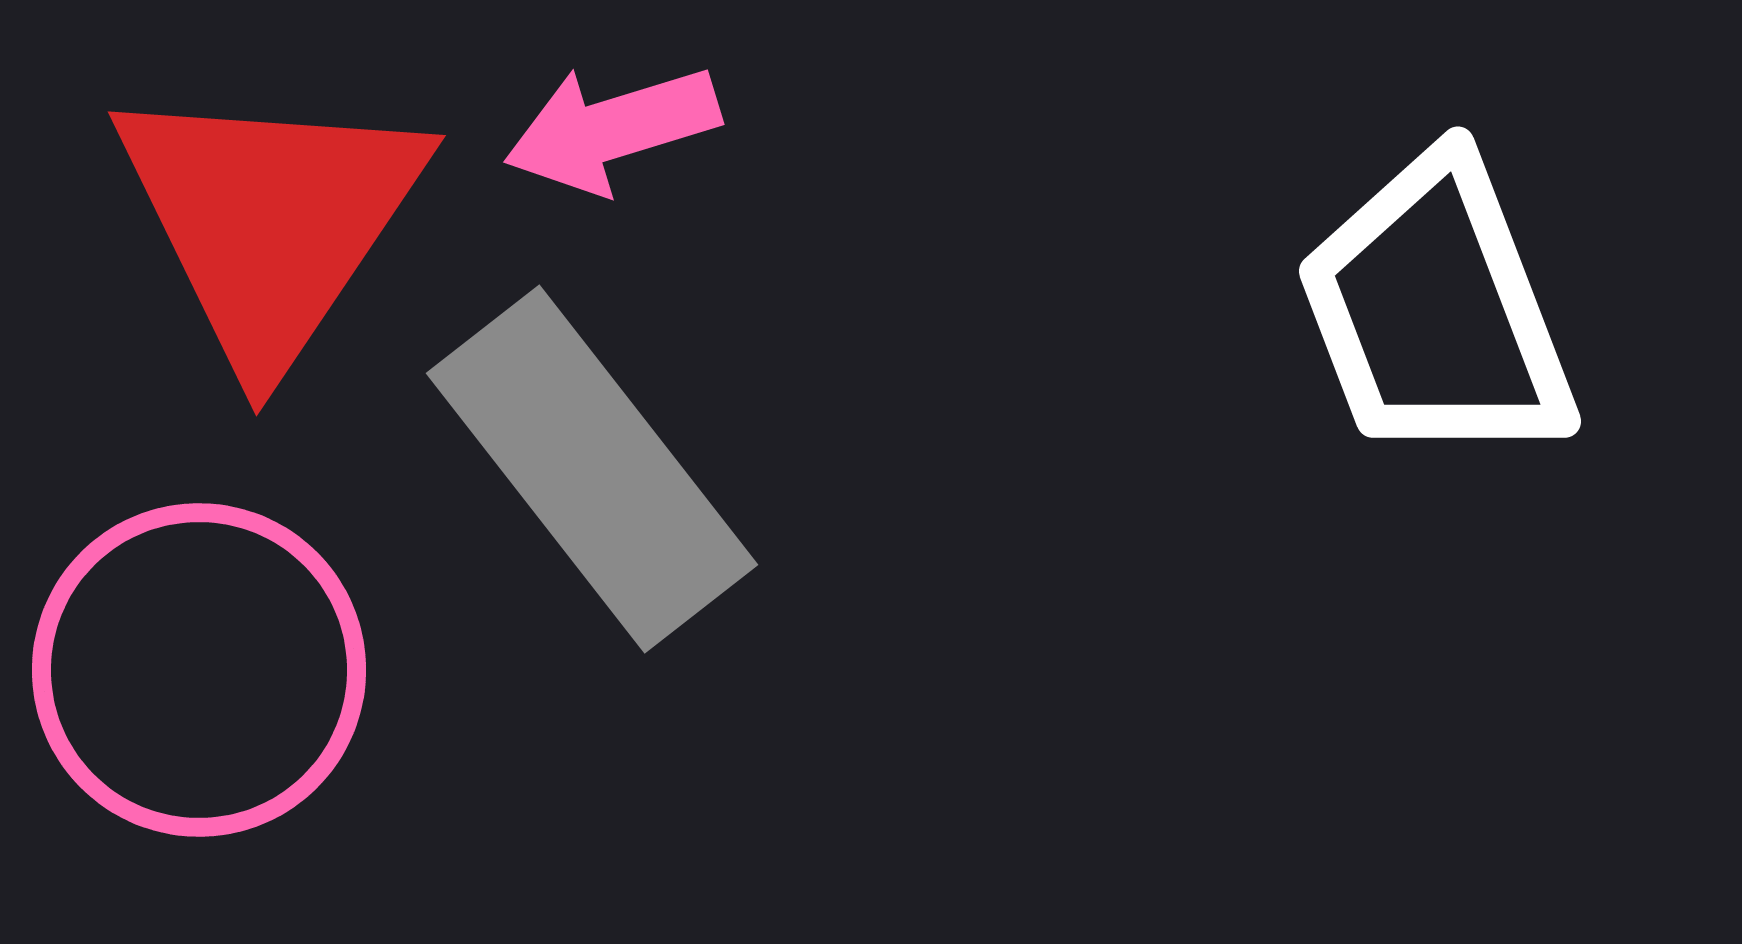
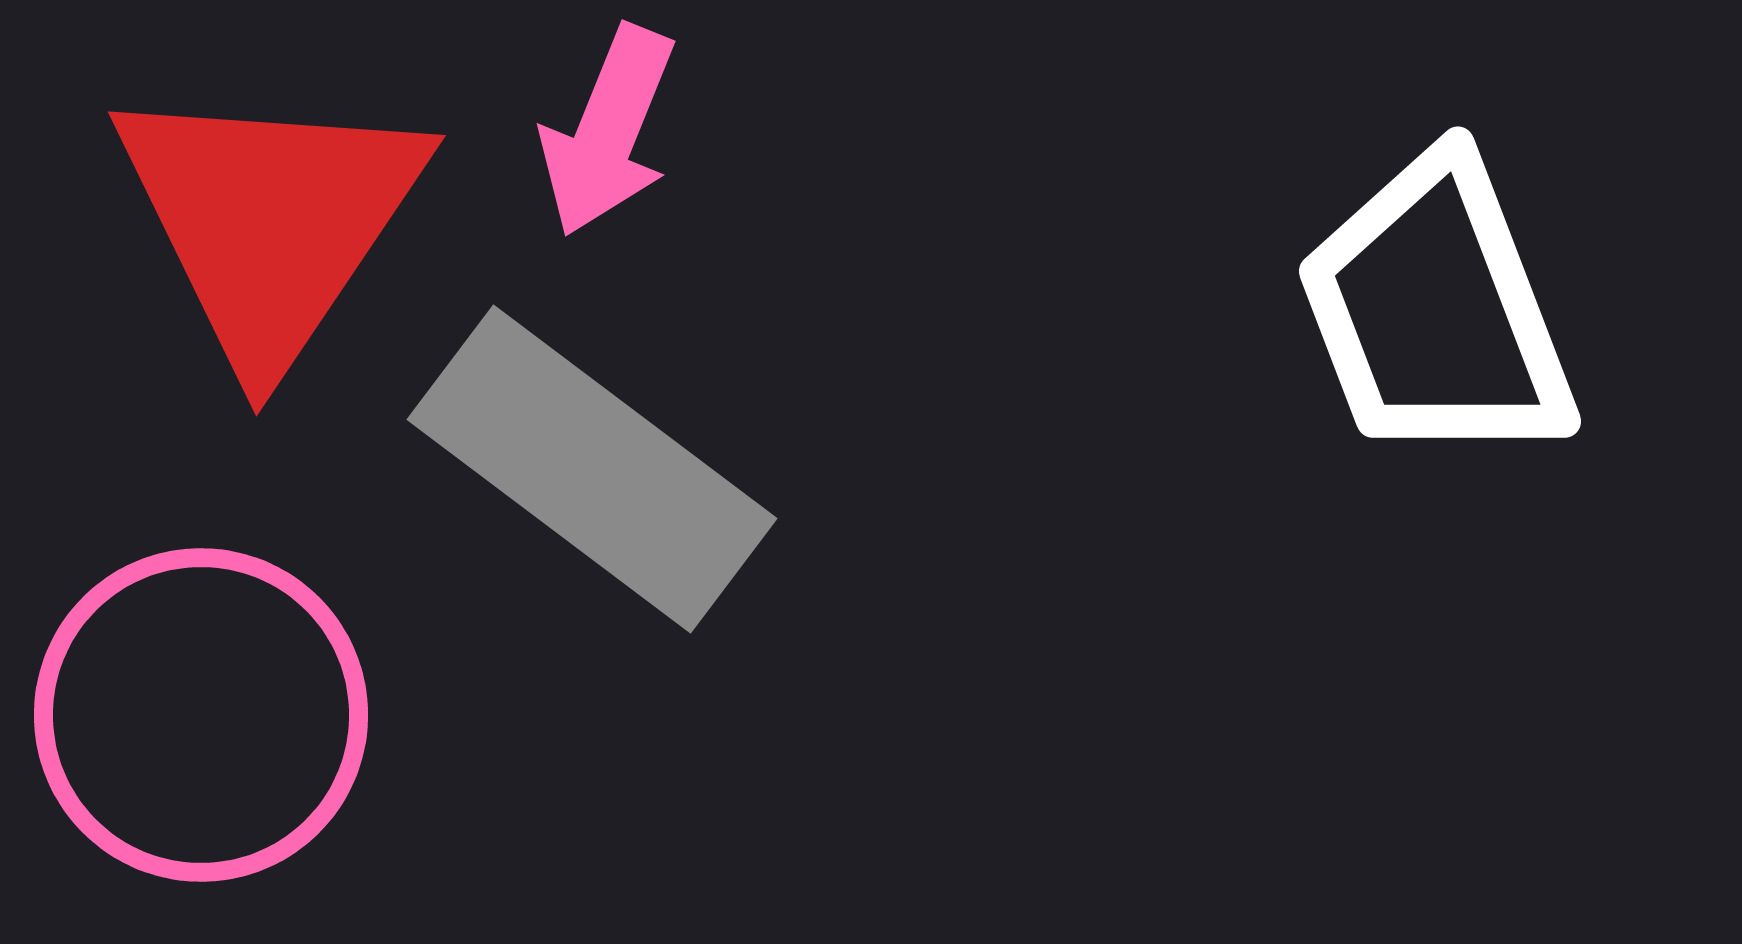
pink arrow: moved 4 px left, 2 px down; rotated 51 degrees counterclockwise
gray rectangle: rotated 15 degrees counterclockwise
pink circle: moved 2 px right, 45 px down
